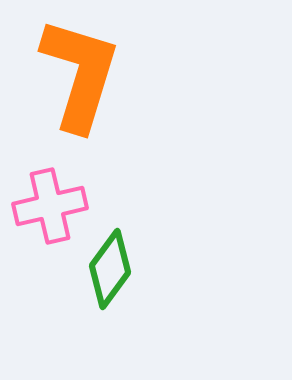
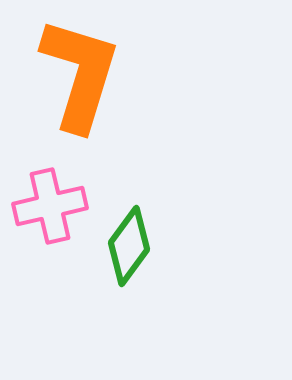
green diamond: moved 19 px right, 23 px up
